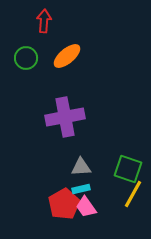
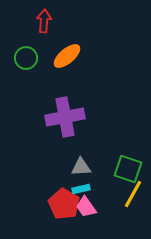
red pentagon: rotated 12 degrees counterclockwise
